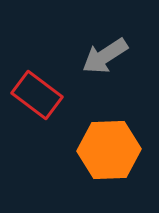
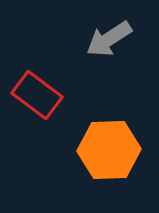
gray arrow: moved 4 px right, 17 px up
